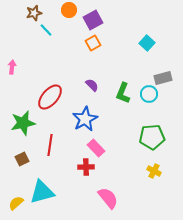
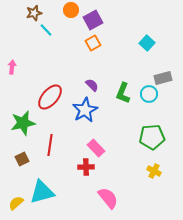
orange circle: moved 2 px right
blue star: moved 9 px up
